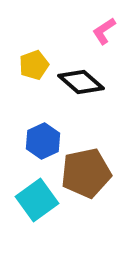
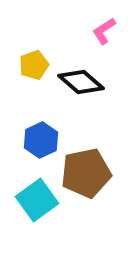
blue hexagon: moved 2 px left, 1 px up
